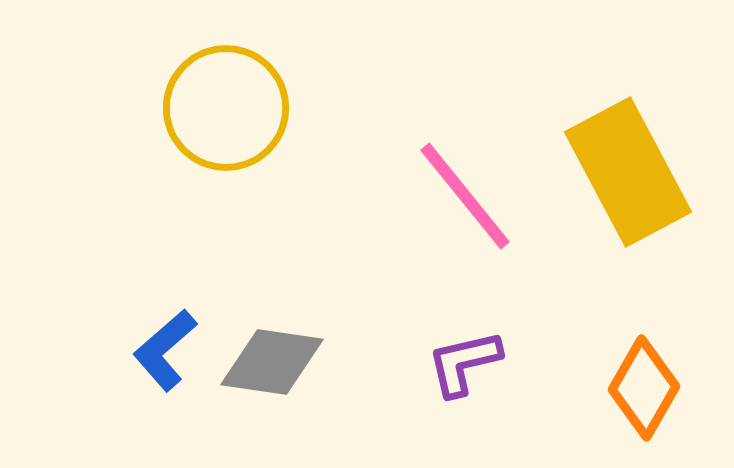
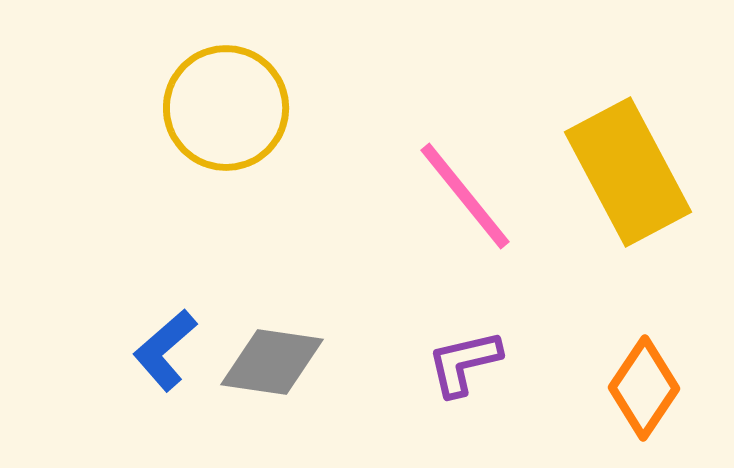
orange diamond: rotated 4 degrees clockwise
